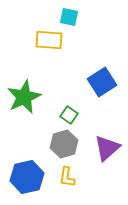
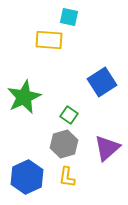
blue hexagon: rotated 12 degrees counterclockwise
